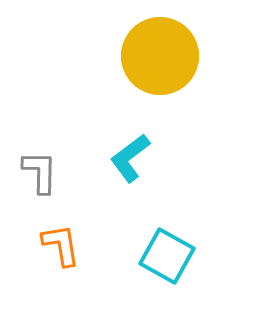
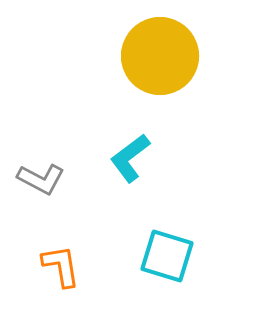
gray L-shape: moved 1 px right, 7 px down; rotated 117 degrees clockwise
orange L-shape: moved 21 px down
cyan square: rotated 12 degrees counterclockwise
